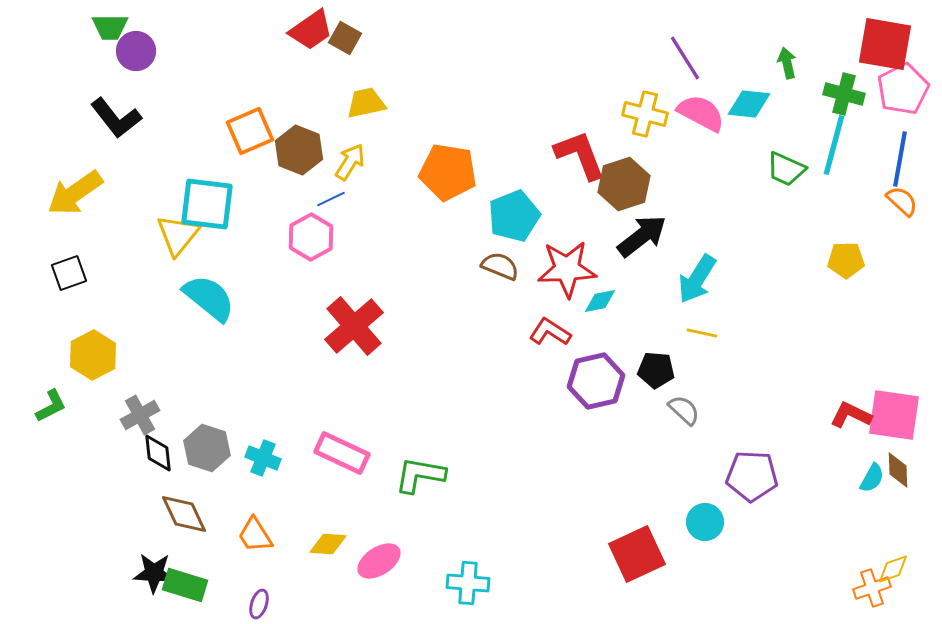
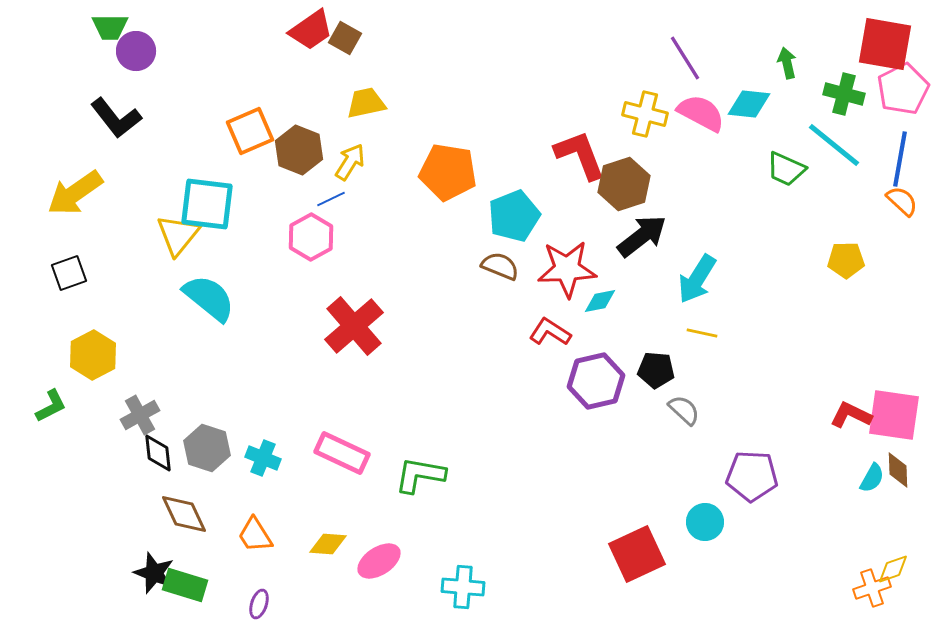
cyan line at (834, 145): rotated 66 degrees counterclockwise
black star at (154, 573): rotated 18 degrees clockwise
cyan cross at (468, 583): moved 5 px left, 4 px down
